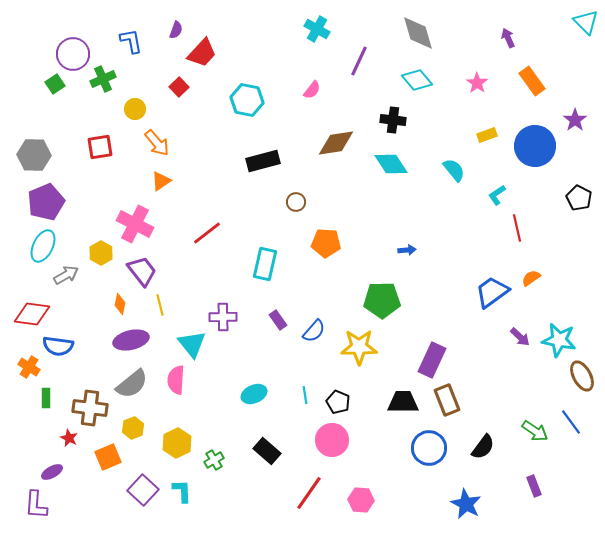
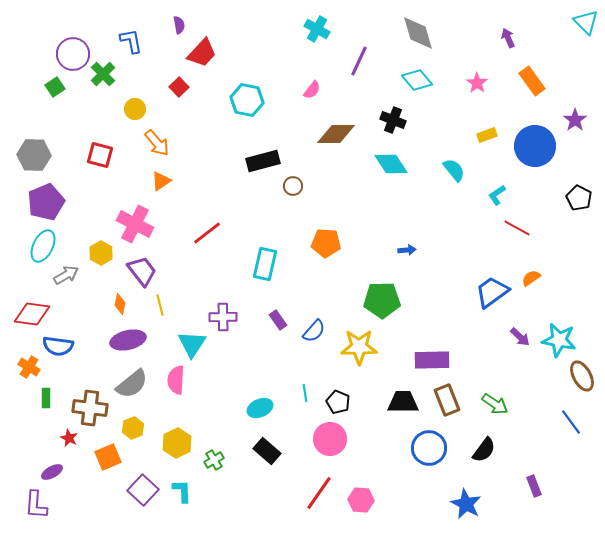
purple semicircle at (176, 30): moved 3 px right, 5 px up; rotated 30 degrees counterclockwise
green cross at (103, 79): moved 5 px up; rotated 20 degrees counterclockwise
green square at (55, 84): moved 3 px down
black cross at (393, 120): rotated 15 degrees clockwise
brown diamond at (336, 143): moved 9 px up; rotated 9 degrees clockwise
red square at (100, 147): moved 8 px down; rotated 24 degrees clockwise
brown circle at (296, 202): moved 3 px left, 16 px up
red line at (517, 228): rotated 48 degrees counterclockwise
purple ellipse at (131, 340): moved 3 px left
cyan triangle at (192, 344): rotated 12 degrees clockwise
purple rectangle at (432, 360): rotated 64 degrees clockwise
cyan ellipse at (254, 394): moved 6 px right, 14 px down
cyan line at (305, 395): moved 2 px up
green arrow at (535, 431): moved 40 px left, 27 px up
pink circle at (332, 440): moved 2 px left, 1 px up
black semicircle at (483, 447): moved 1 px right, 3 px down
red line at (309, 493): moved 10 px right
